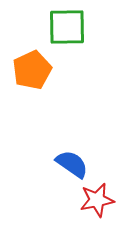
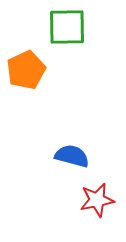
orange pentagon: moved 6 px left
blue semicircle: moved 8 px up; rotated 20 degrees counterclockwise
